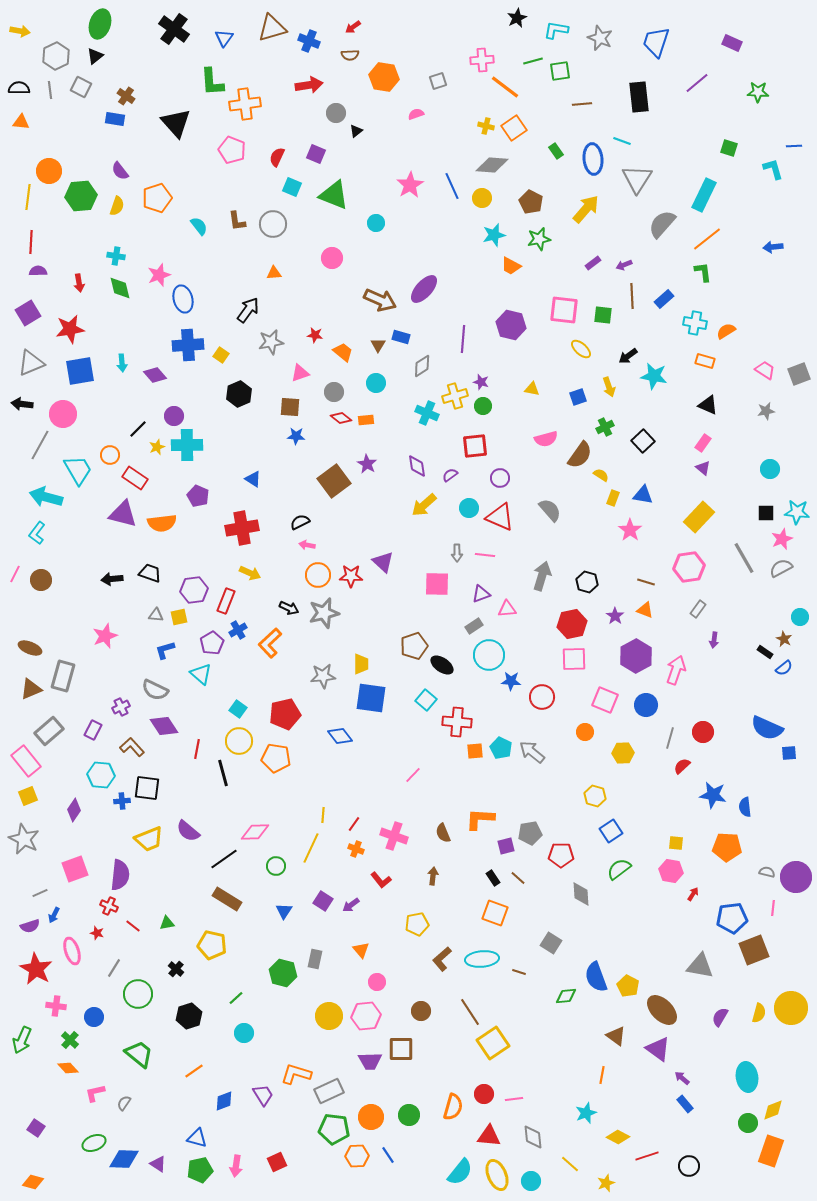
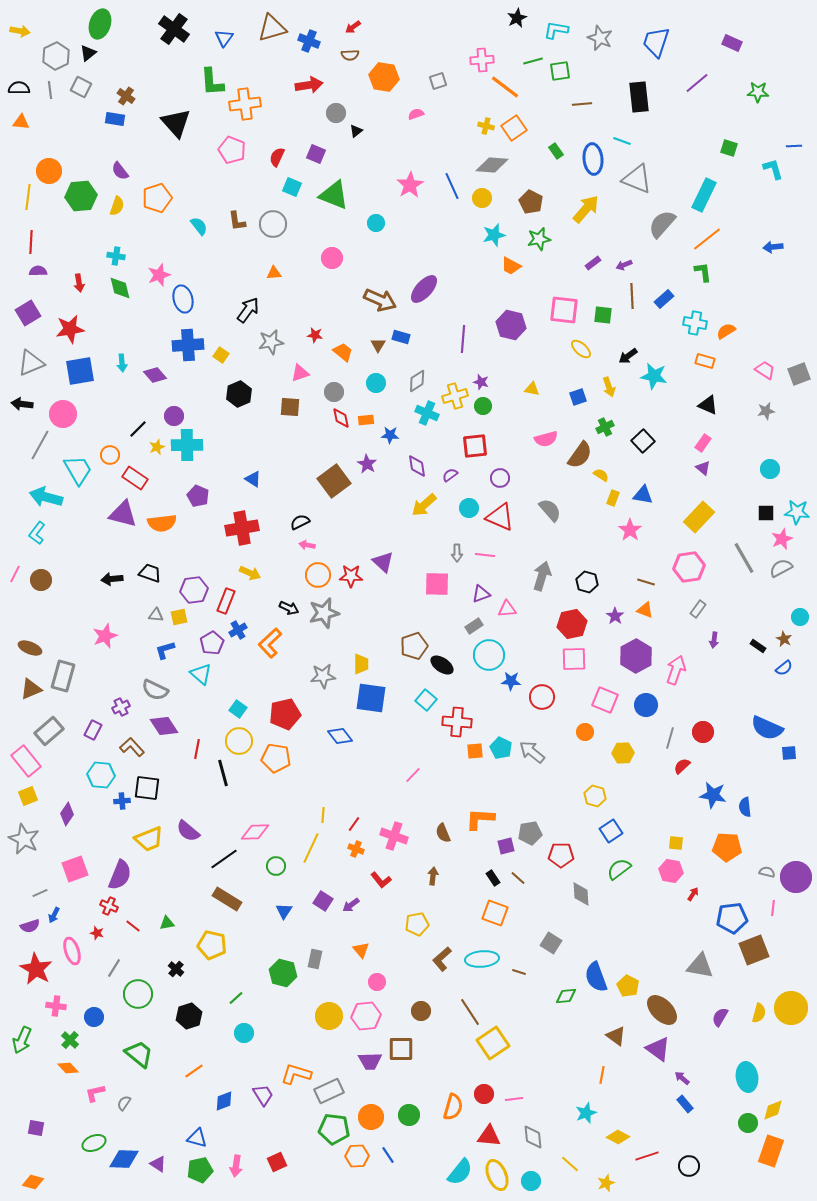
black triangle at (95, 56): moved 7 px left, 3 px up
gray triangle at (637, 179): rotated 40 degrees counterclockwise
gray diamond at (422, 366): moved 5 px left, 15 px down
red diamond at (341, 418): rotated 40 degrees clockwise
blue star at (296, 436): moved 94 px right, 1 px up
black rectangle at (765, 652): moved 7 px left, 6 px up
purple diamond at (74, 810): moved 7 px left, 4 px down
purple semicircle at (120, 875): rotated 16 degrees clockwise
purple square at (36, 1128): rotated 24 degrees counterclockwise
